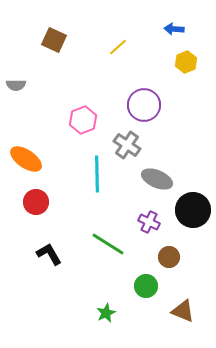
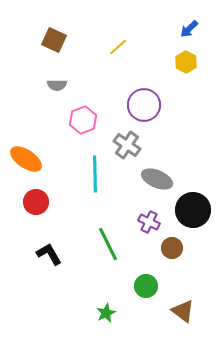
blue arrow: moved 15 px right; rotated 48 degrees counterclockwise
yellow hexagon: rotated 10 degrees counterclockwise
gray semicircle: moved 41 px right
cyan line: moved 2 px left
green line: rotated 32 degrees clockwise
brown circle: moved 3 px right, 9 px up
brown triangle: rotated 15 degrees clockwise
